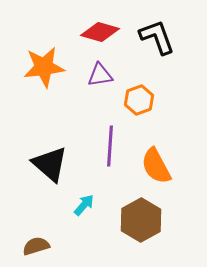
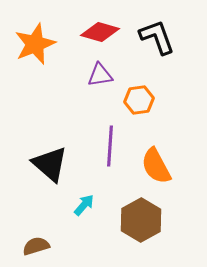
orange star: moved 9 px left, 23 px up; rotated 15 degrees counterclockwise
orange hexagon: rotated 12 degrees clockwise
